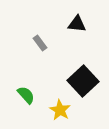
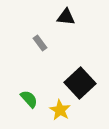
black triangle: moved 11 px left, 7 px up
black square: moved 3 px left, 2 px down
green semicircle: moved 3 px right, 4 px down
